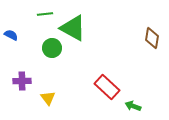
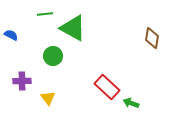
green circle: moved 1 px right, 8 px down
green arrow: moved 2 px left, 3 px up
